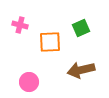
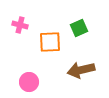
green square: moved 2 px left
